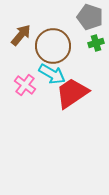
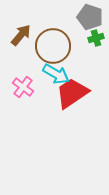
green cross: moved 5 px up
cyan arrow: moved 4 px right
pink cross: moved 2 px left, 2 px down
